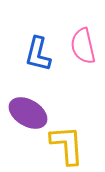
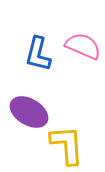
pink semicircle: rotated 126 degrees clockwise
purple ellipse: moved 1 px right, 1 px up
